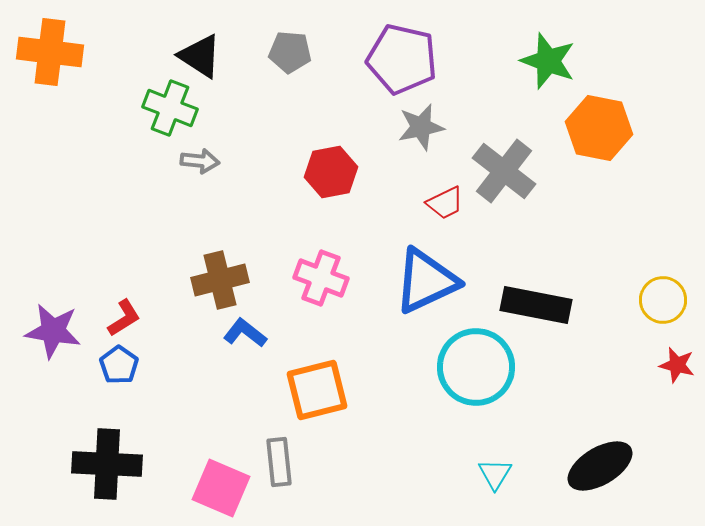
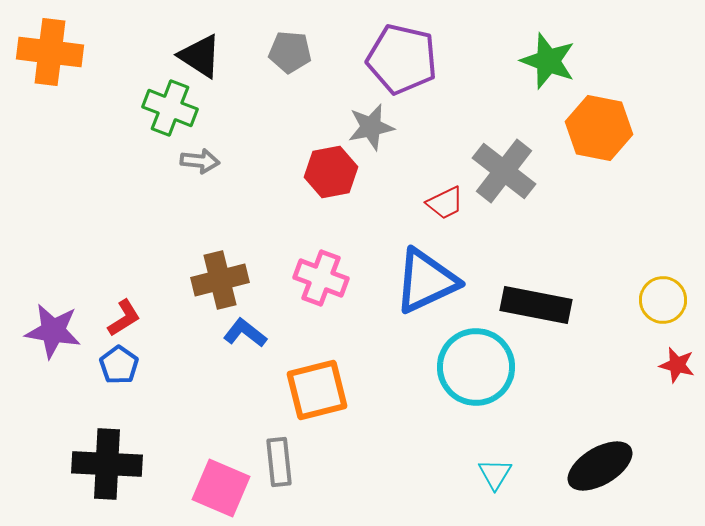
gray star: moved 50 px left
